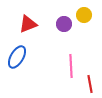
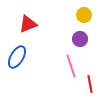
purple circle: moved 16 px right, 15 px down
pink line: rotated 15 degrees counterclockwise
